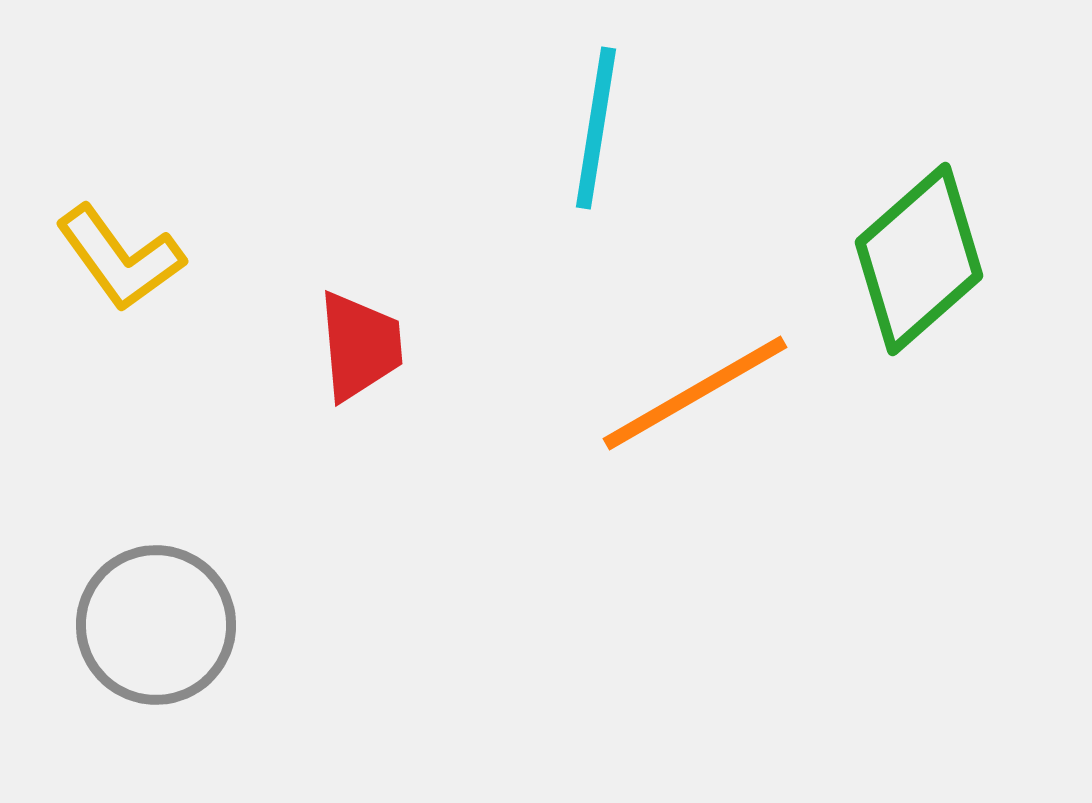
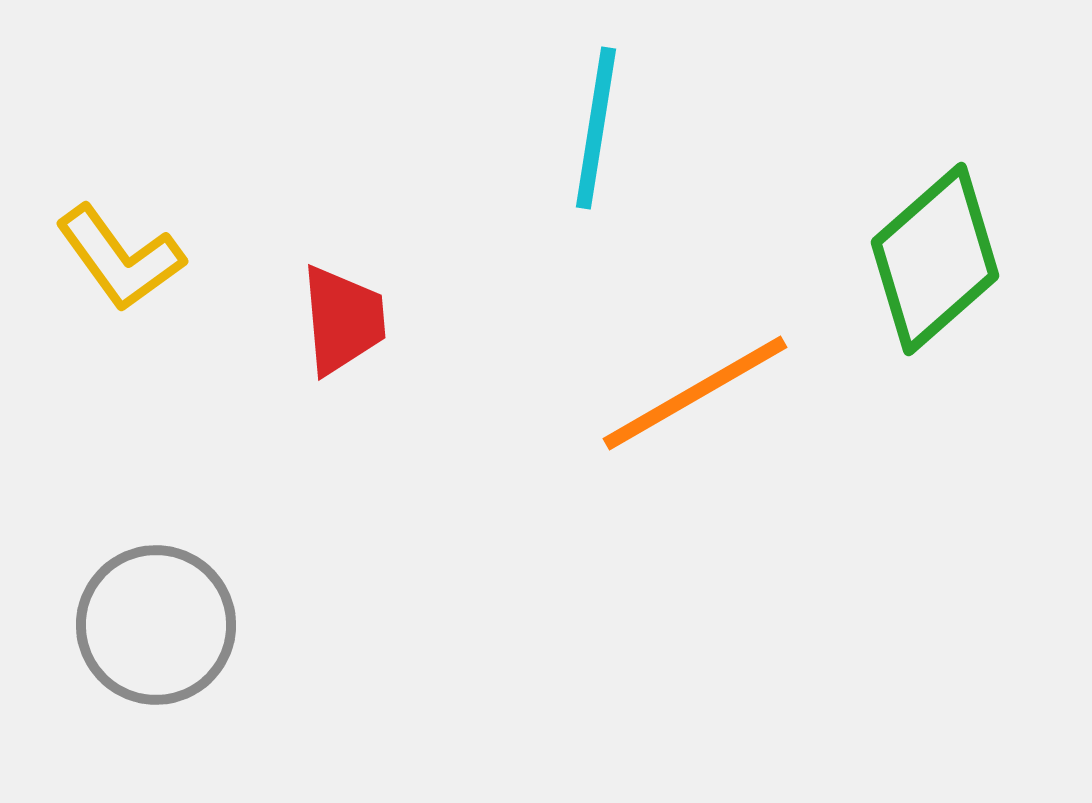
green diamond: moved 16 px right
red trapezoid: moved 17 px left, 26 px up
